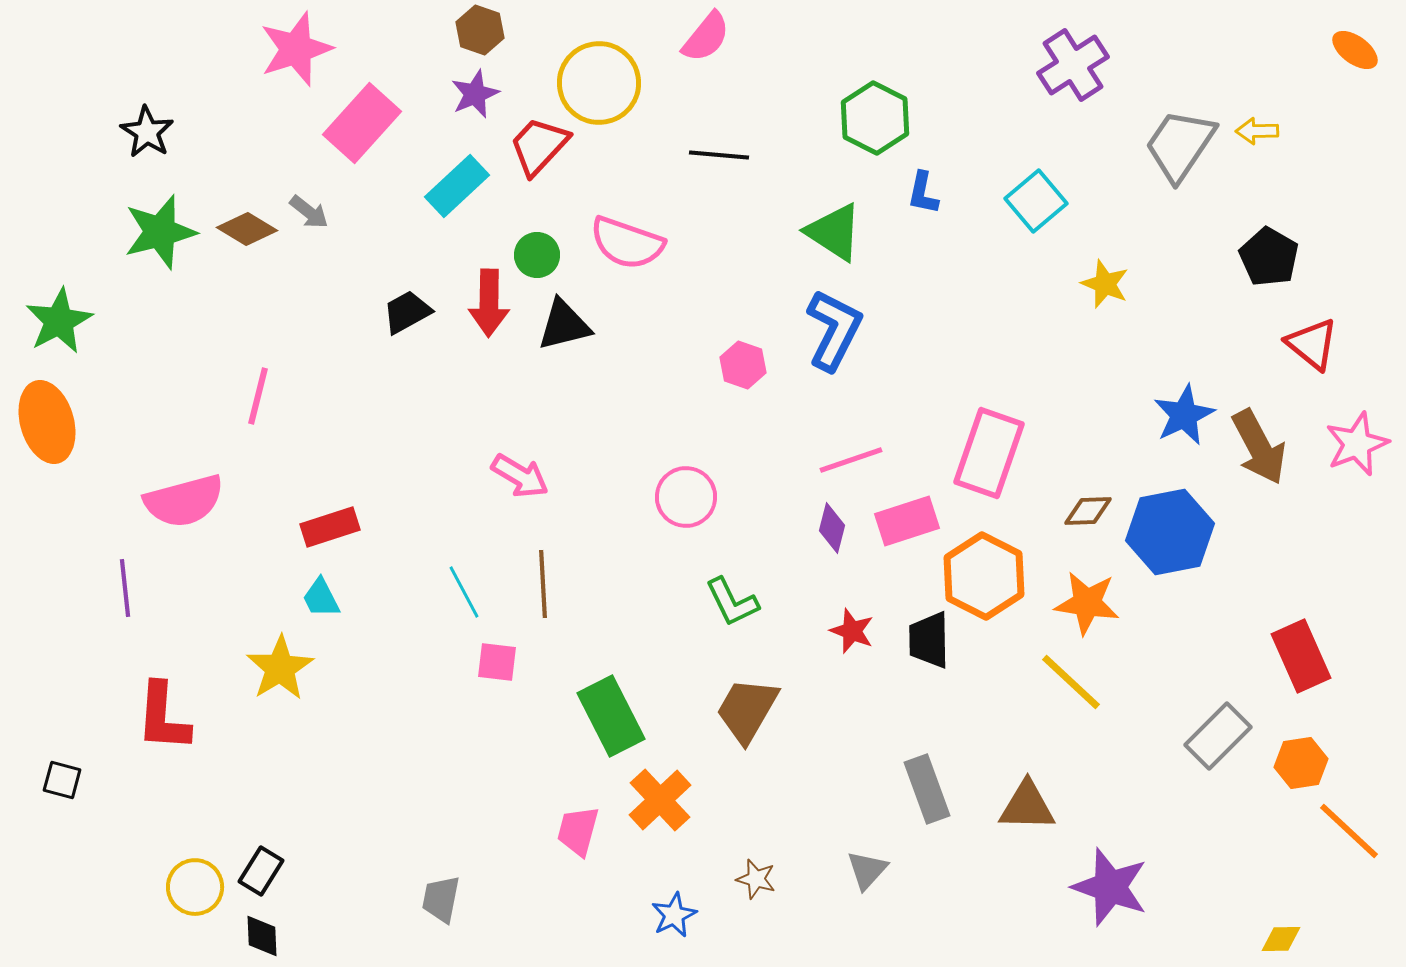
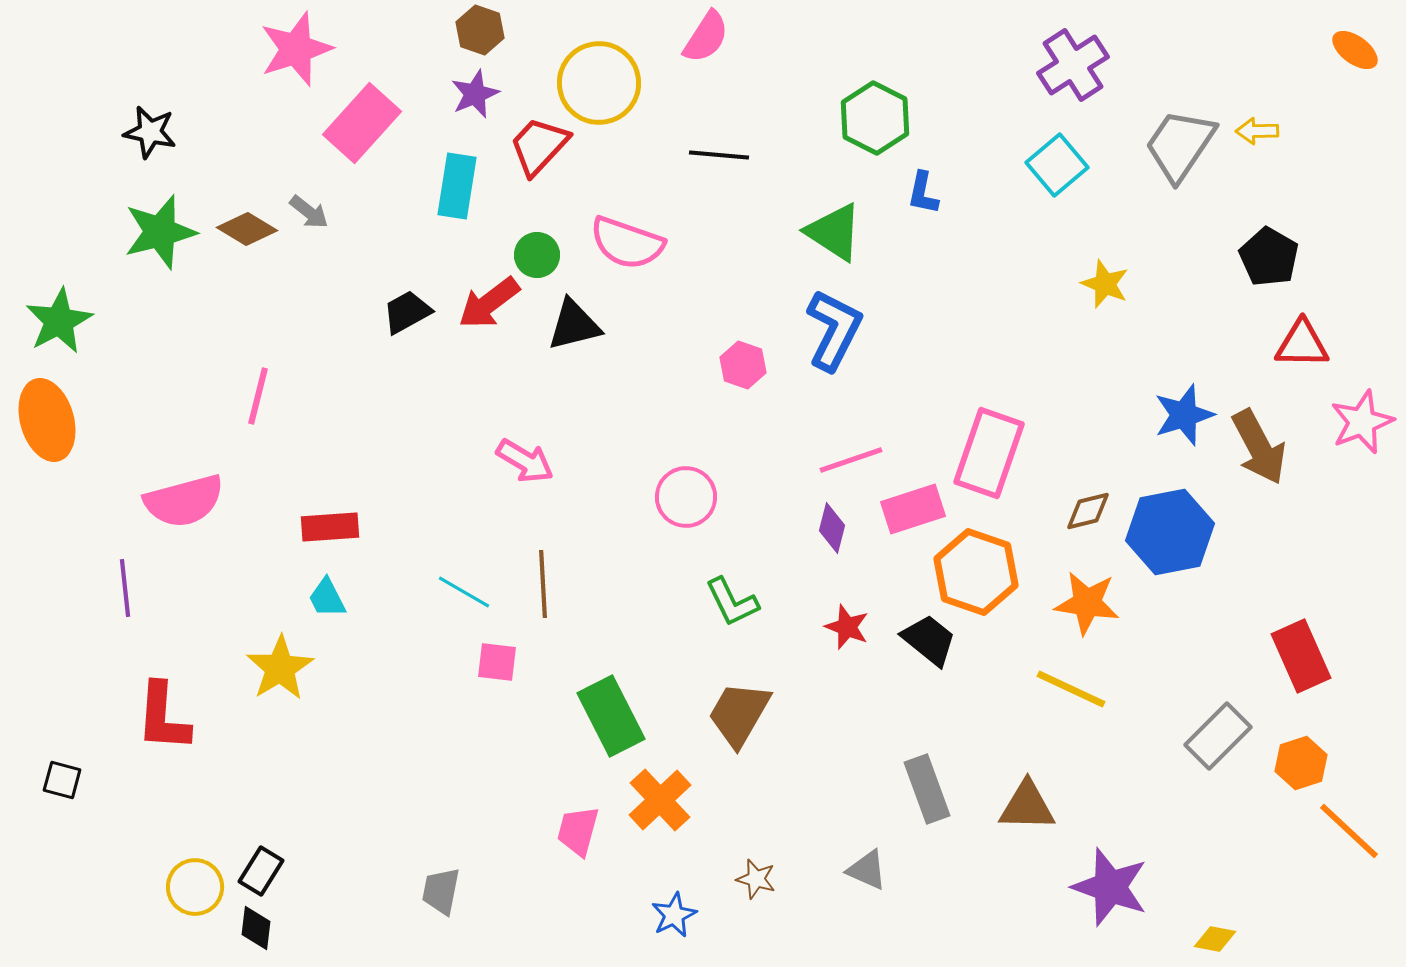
pink semicircle at (706, 37): rotated 6 degrees counterclockwise
black star at (147, 132): moved 3 px right; rotated 20 degrees counterclockwise
cyan rectangle at (457, 186): rotated 38 degrees counterclockwise
cyan square at (1036, 201): moved 21 px right, 36 px up
red arrow at (489, 303): rotated 52 degrees clockwise
black triangle at (564, 325): moved 10 px right
red triangle at (1312, 344): moved 10 px left; rotated 38 degrees counterclockwise
blue star at (1184, 415): rotated 8 degrees clockwise
orange ellipse at (47, 422): moved 2 px up
pink star at (1357, 444): moved 5 px right, 22 px up
pink arrow at (520, 476): moved 5 px right, 15 px up
brown diamond at (1088, 511): rotated 12 degrees counterclockwise
pink rectangle at (907, 521): moved 6 px right, 12 px up
red rectangle at (330, 527): rotated 14 degrees clockwise
orange hexagon at (984, 576): moved 8 px left, 4 px up; rotated 8 degrees counterclockwise
cyan line at (464, 592): rotated 32 degrees counterclockwise
cyan trapezoid at (321, 598): moved 6 px right
red star at (852, 631): moved 5 px left, 4 px up
black trapezoid at (929, 640): rotated 130 degrees clockwise
yellow line at (1071, 682): moved 7 px down; rotated 18 degrees counterclockwise
brown trapezoid at (747, 710): moved 8 px left, 4 px down
orange hexagon at (1301, 763): rotated 9 degrees counterclockwise
gray triangle at (867, 870): rotated 48 degrees counterclockwise
gray trapezoid at (441, 899): moved 8 px up
black diamond at (262, 936): moved 6 px left, 8 px up; rotated 9 degrees clockwise
yellow diamond at (1281, 939): moved 66 px left; rotated 12 degrees clockwise
